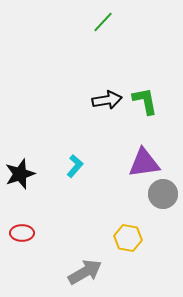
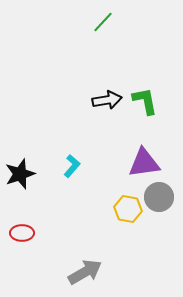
cyan L-shape: moved 3 px left
gray circle: moved 4 px left, 3 px down
yellow hexagon: moved 29 px up
